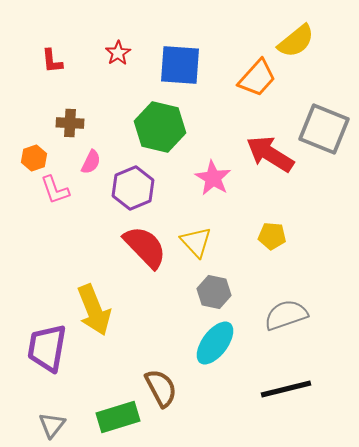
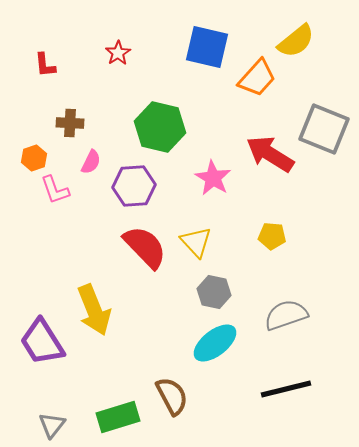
red L-shape: moved 7 px left, 4 px down
blue square: moved 27 px right, 18 px up; rotated 9 degrees clockwise
purple hexagon: moved 1 px right, 2 px up; rotated 18 degrees clockwise
cyan ellipse: rotated 15 degrees clockwise
purple trapezoid: moved 5 px left, 6 px up; rotated 42 degrees counterclockwise
brown semicircle: moved 11 px right, 8 px down
